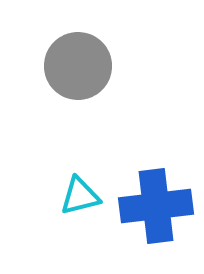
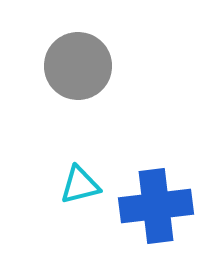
cyan triangle: moved 11 px up
